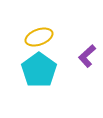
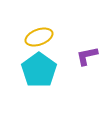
purple L-shape: rotated 30 degrees clockwise
